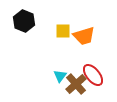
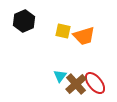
black hexagon: rotated 15 degrees clockwise
yellow square: rotated 14 degrees clockwise
red ellipse: moved 2 px right, 8 px down
